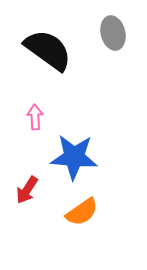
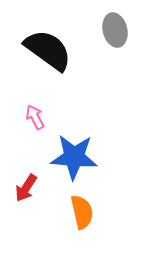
gray ellipse: moved 2 px right, 3 px up
pink arrow: rotated 25 degrees counterclockwise
red arrow: moved 1 px left, 2 px up
orange semicircle: rotated 68 degrees counterclockwise
